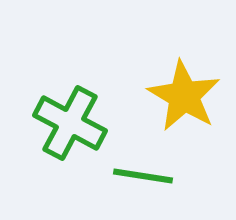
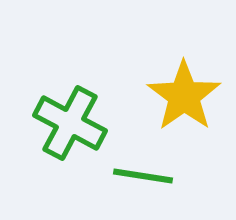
yellow star: rotated 6 degrees clockwise
